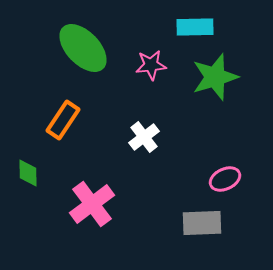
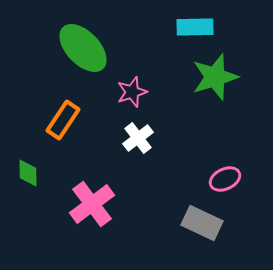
pink star: moved 19 px left, 27 px down; rotated 12 degrees counterclockwise
white cross: moved 6 px left, 1 px down
gray rectangle: rotated 27 degrees clockwise
